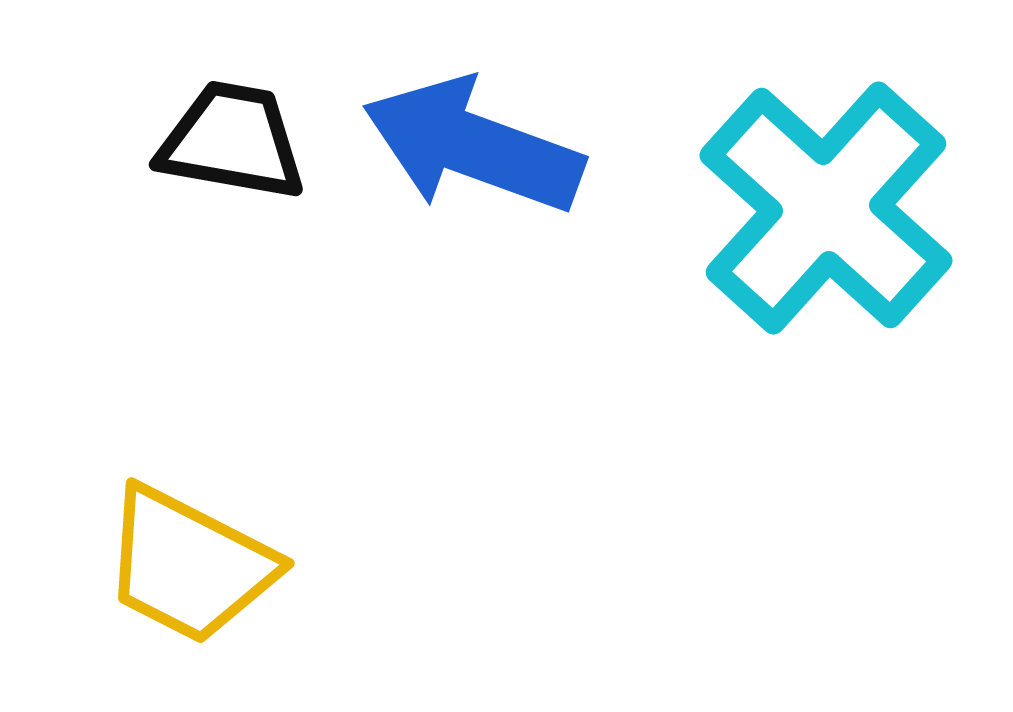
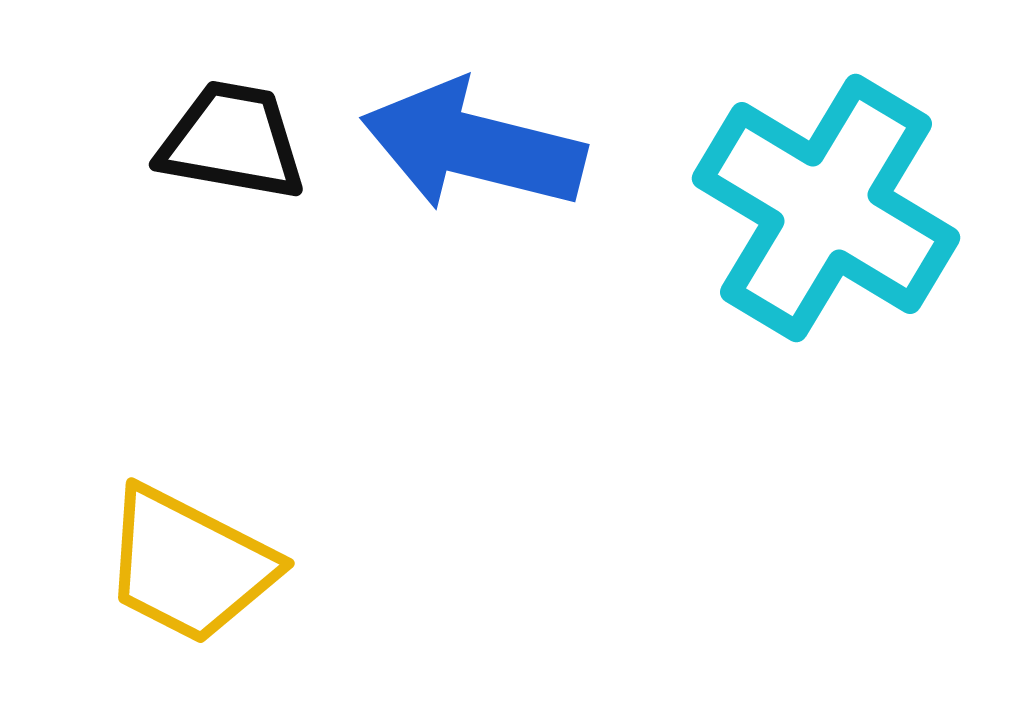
blue arrow: rotated 6 degrees counterclockwise
cyan cross: rotated 11 degrees counterclockwise
